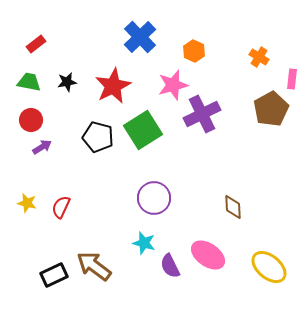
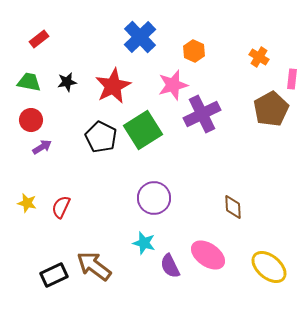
red rectangle: moved 3 px right, 5 px up
black pentagon: moved 3 px right; rotated 12 degrees clockwise
